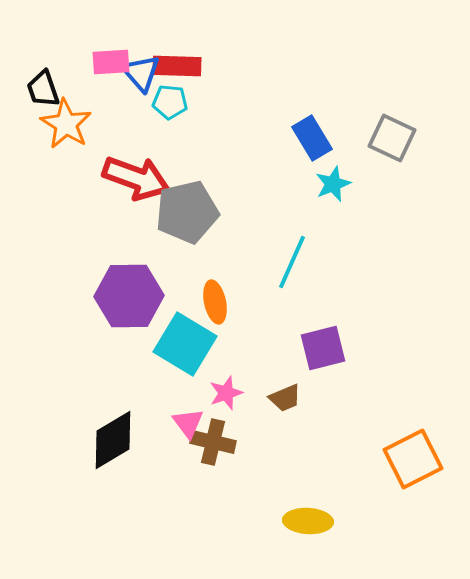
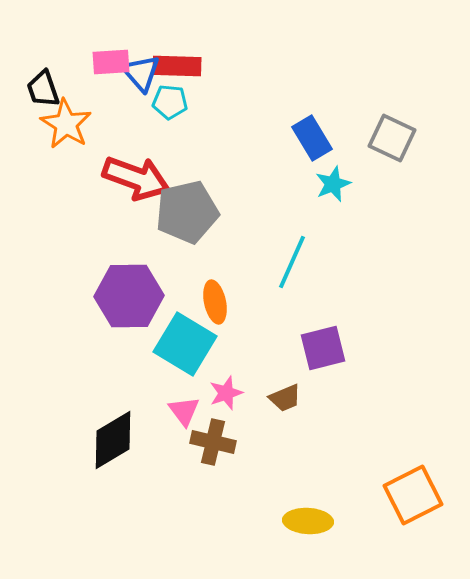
pink triangle: moved 4 px left, 12 px up
orange square: moved 36 px down
